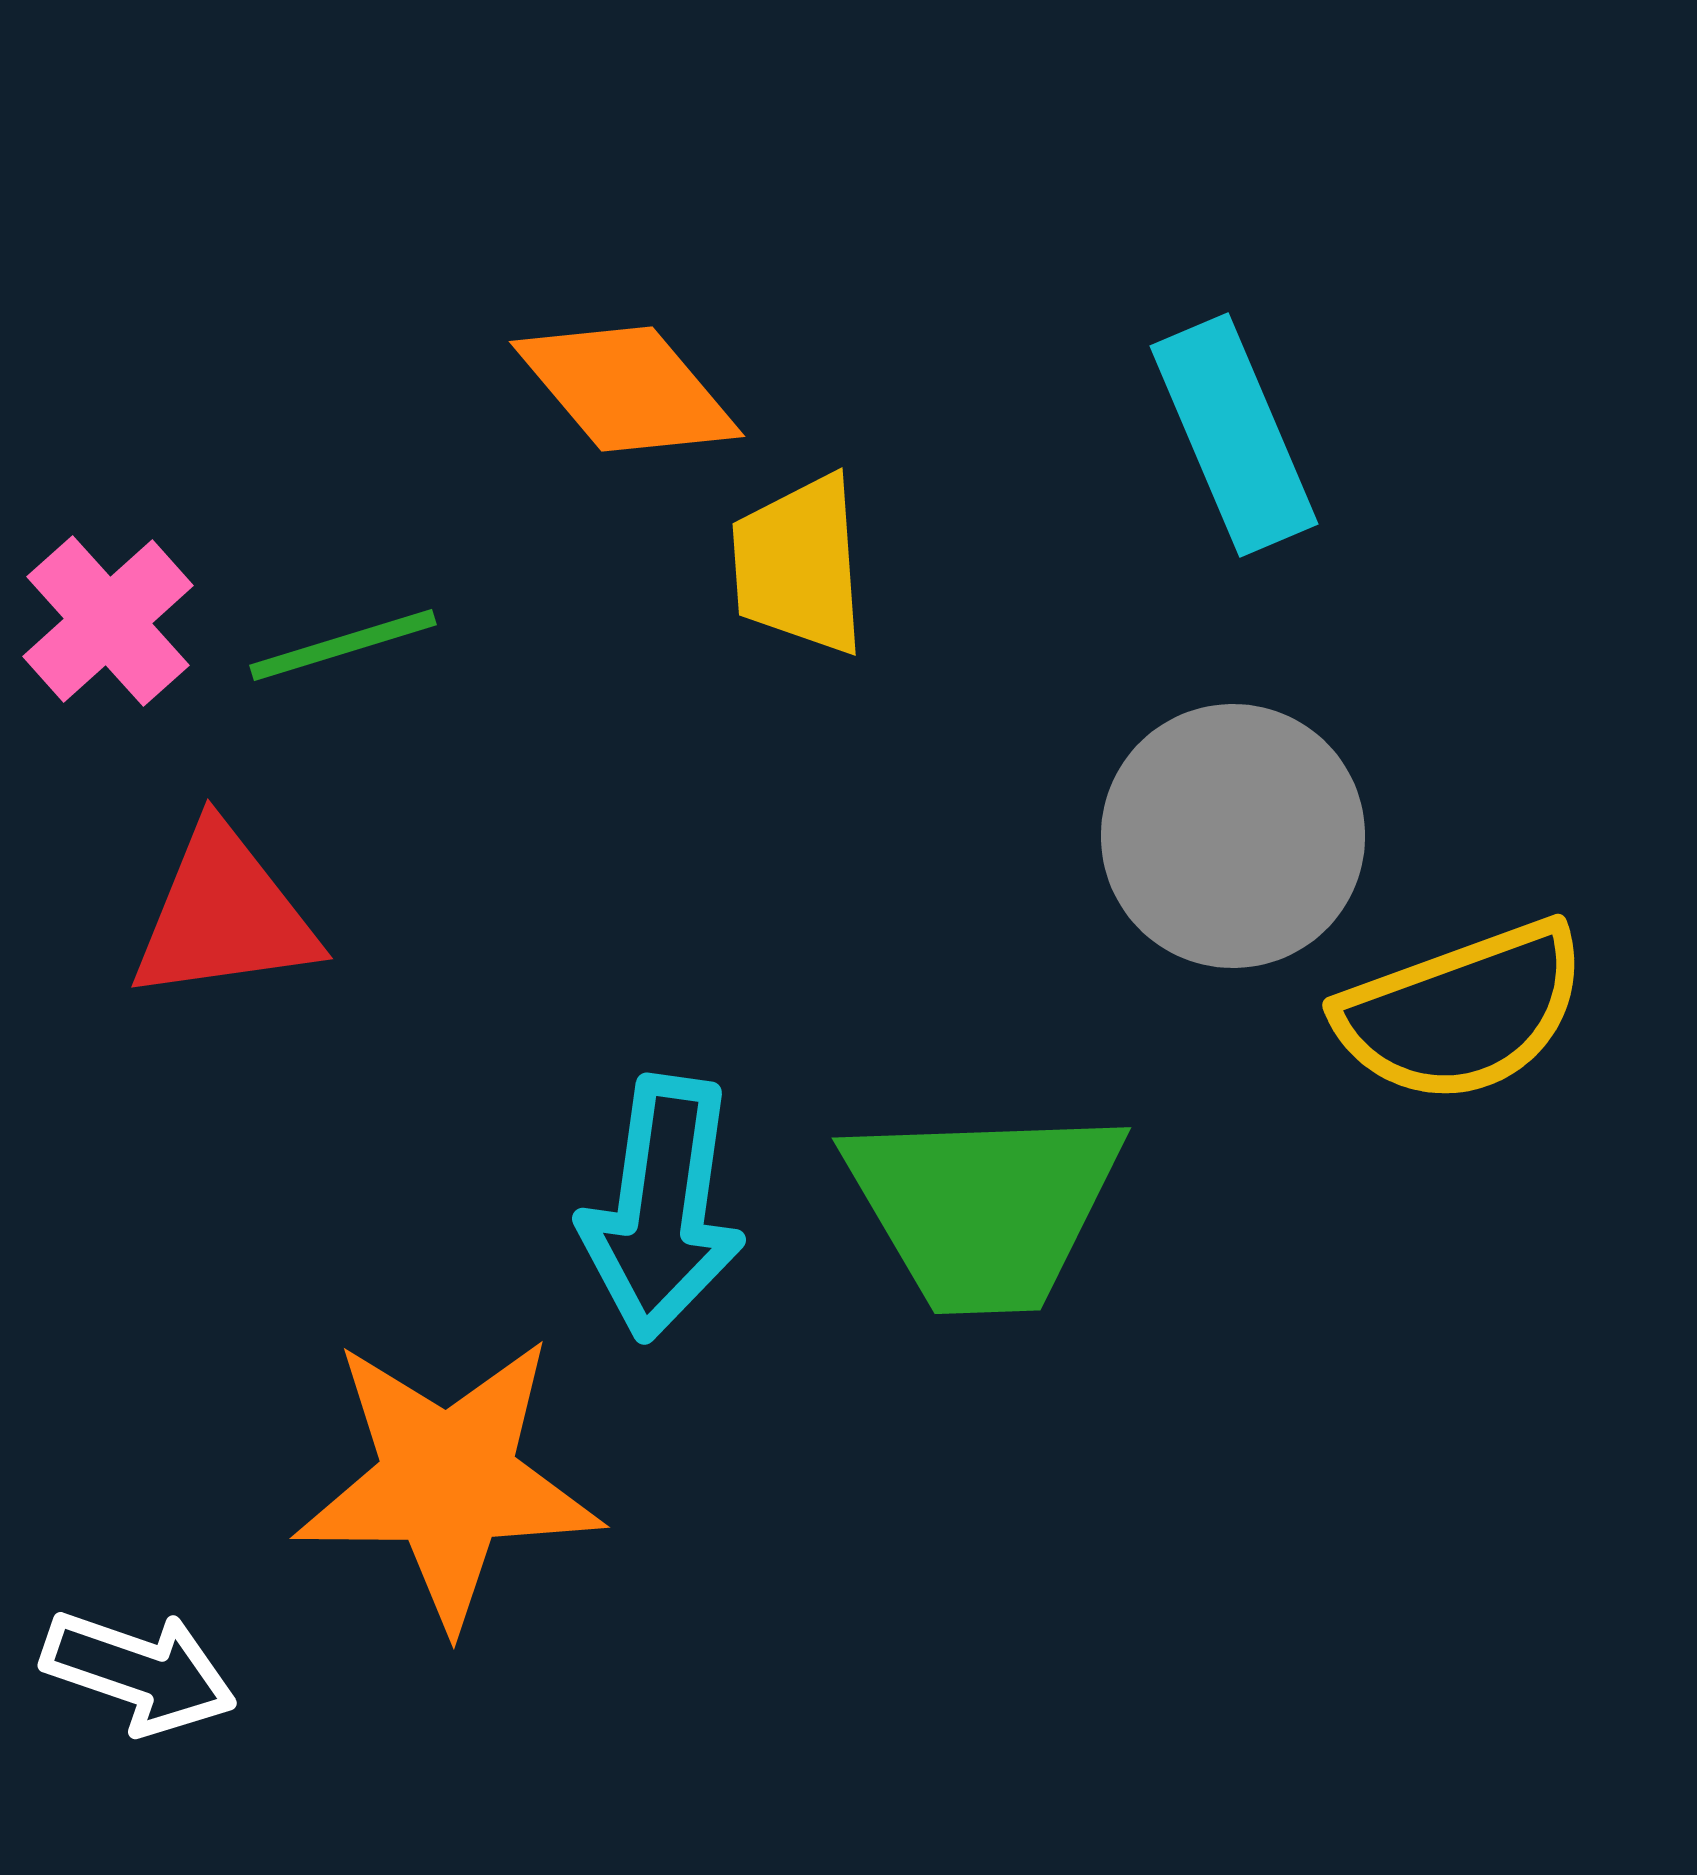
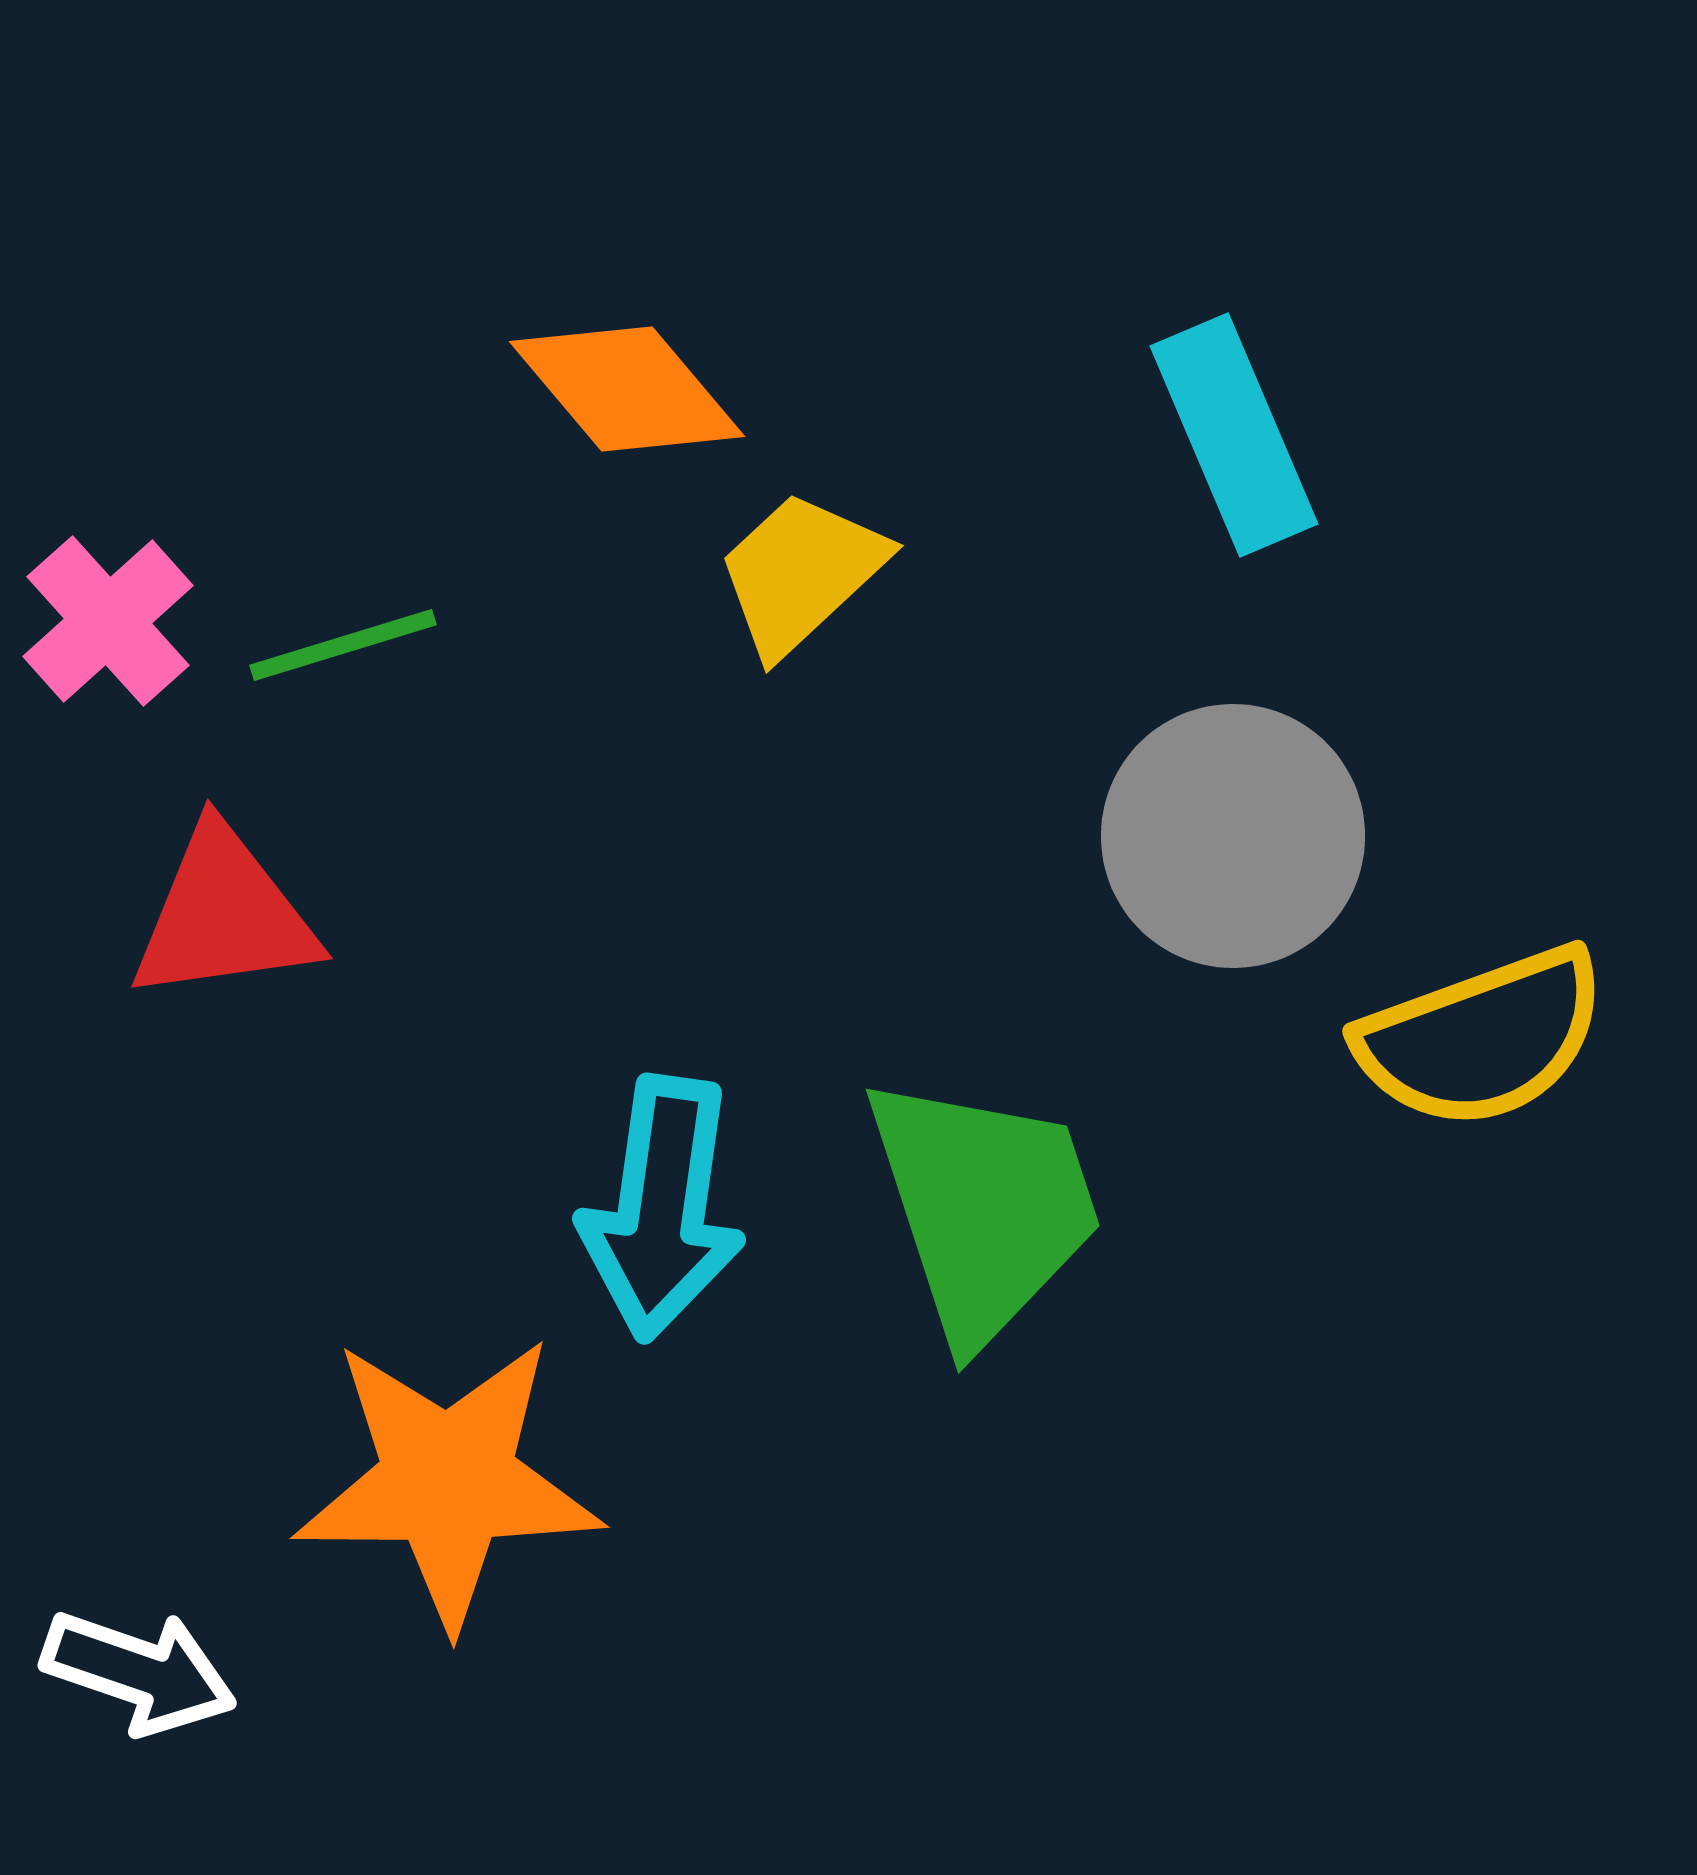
yellow trapezoid: moved 2 px right, 8 px down; rotated 51 degrees clockwise
yellow semicircle: moved 20 px right, 26 px down
green trapezoid: rotated 106 degrees counterclockwise
